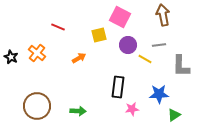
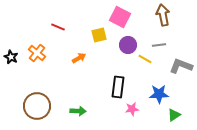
gray L-shape: rotated 110 degrees clockwise
